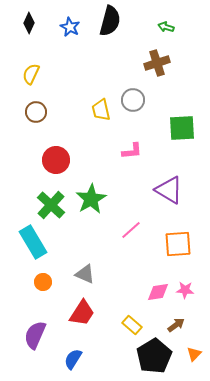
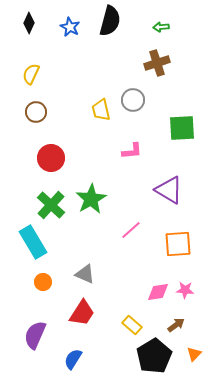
green arrow: moved 5 px left; rotated 21 degrees counterclockwise
red circle: moved 5 px left, 2 px up
